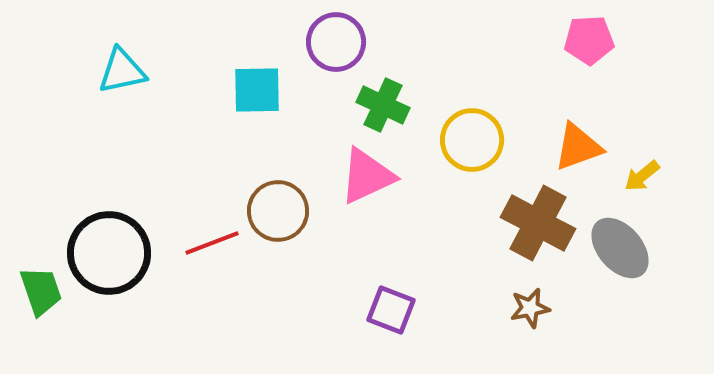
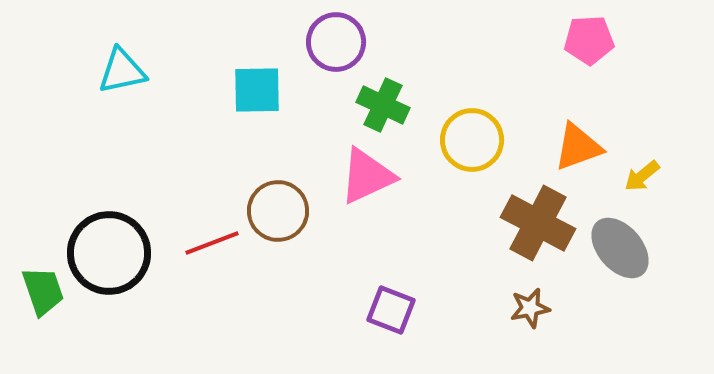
green trapezoid: moved 2 px right
